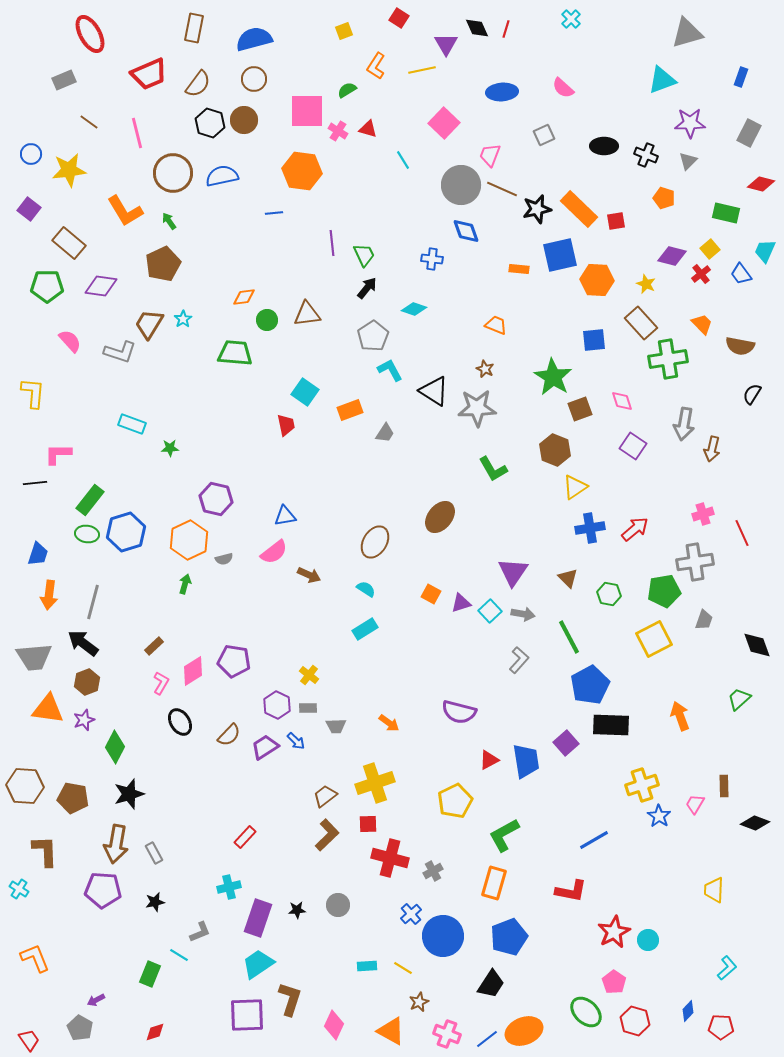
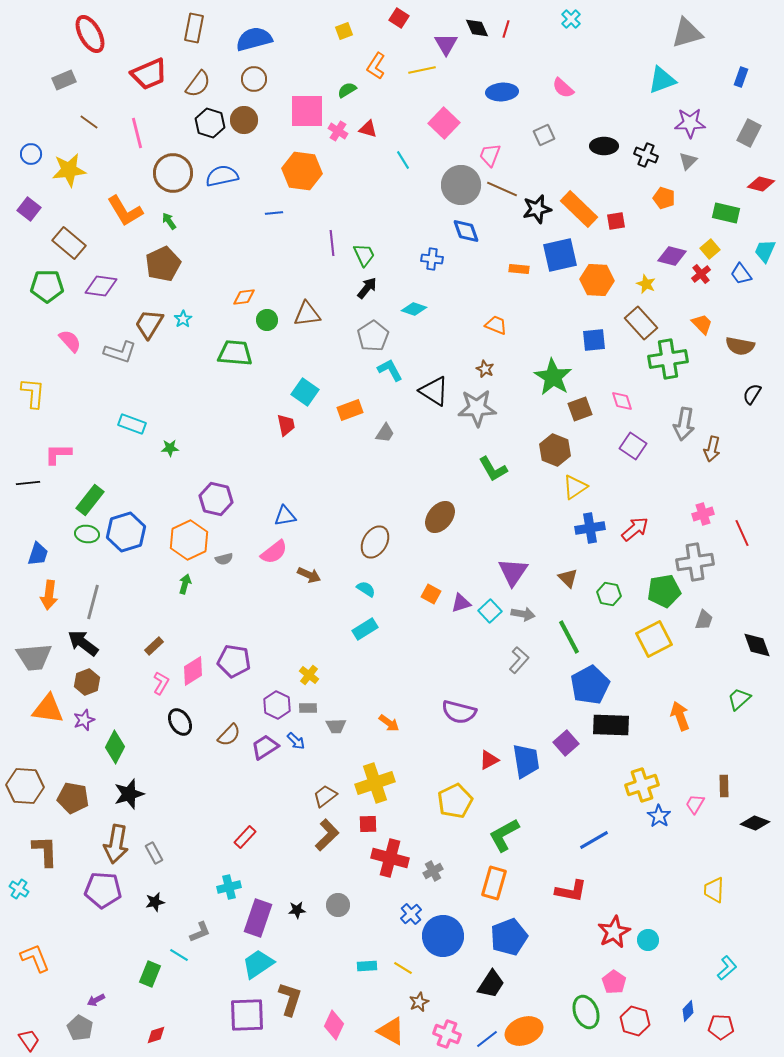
black line at (35, 483): moved 7 px left
green ellipse at (586, 1012): rotated 24 degrees clockwise
red diamond at (155, 1032): moved 1 px right, 3 px down
